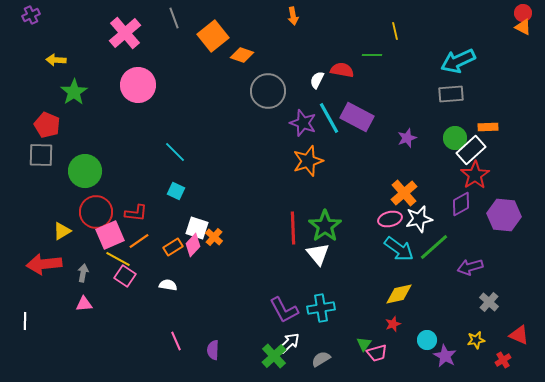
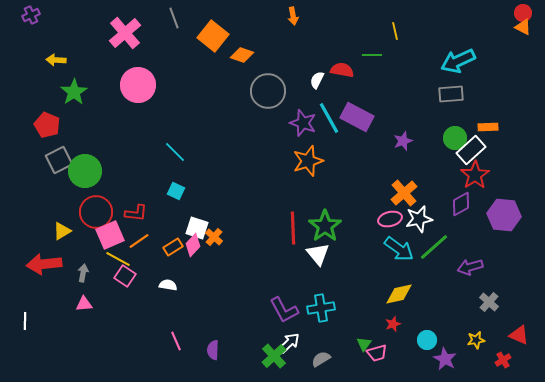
orange square at (213, 36): rotated 12 degrees counterclockwise
purple star at (407, 138): moved 4 px left, 3 px down
gray square at (41, 155): moved 18 px right, 5 px down; rotated 28 degrees counterclockwise
purple star at (445, 356): moved 3 px down
